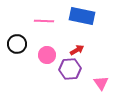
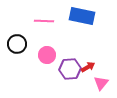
red arrow: moved 11 px right, 17 px down
pink triangle: rotated 14 degrees clockwise
